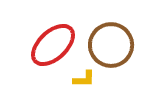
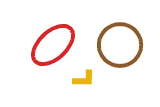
brown circle: moved 9 px right
